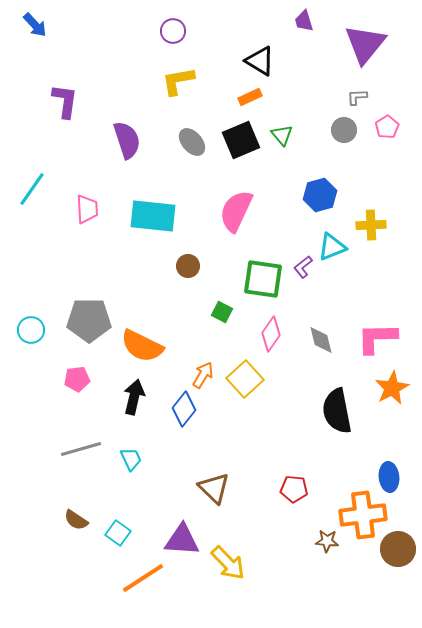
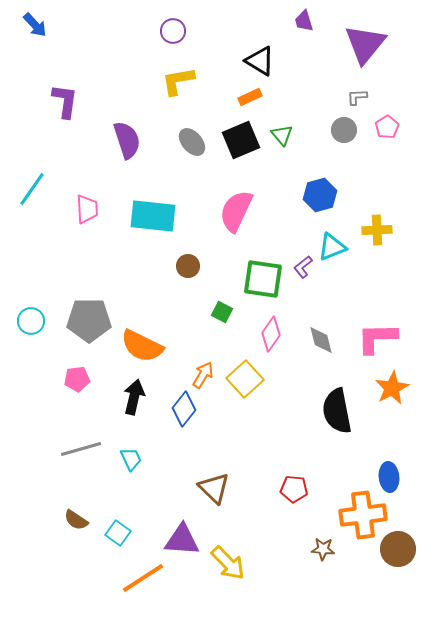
yellow cross at (371, 225): moved 6 px right, 5 px down
cyan circle at (31, 330): moved 9 px up
brown star at (327, 541): moved 4 px left, 8 px down
